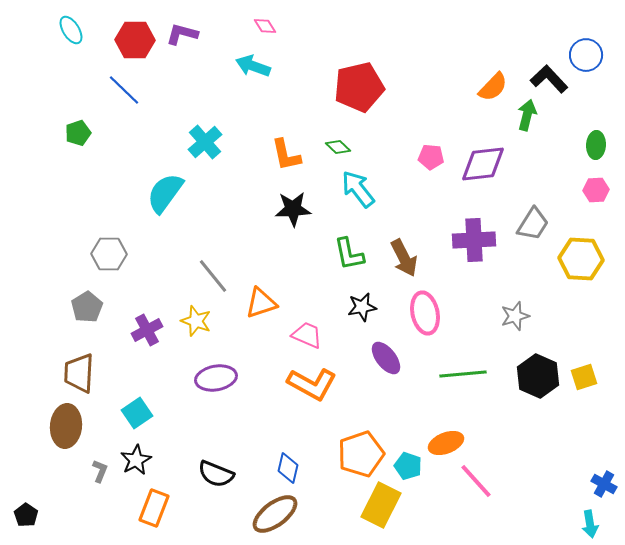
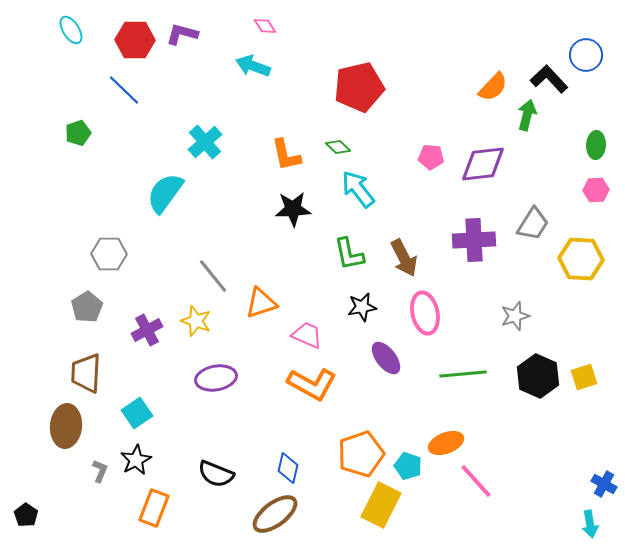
brown trapezoid at (79, 373): moved 7 px right
